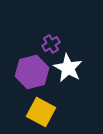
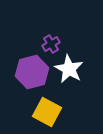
white star: moved 1 px right, 1 px down
yellow square: moved 6 px right
